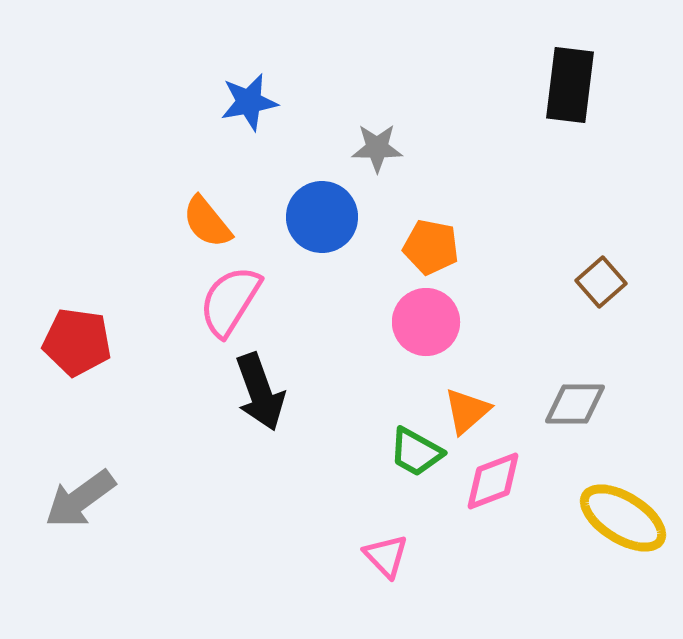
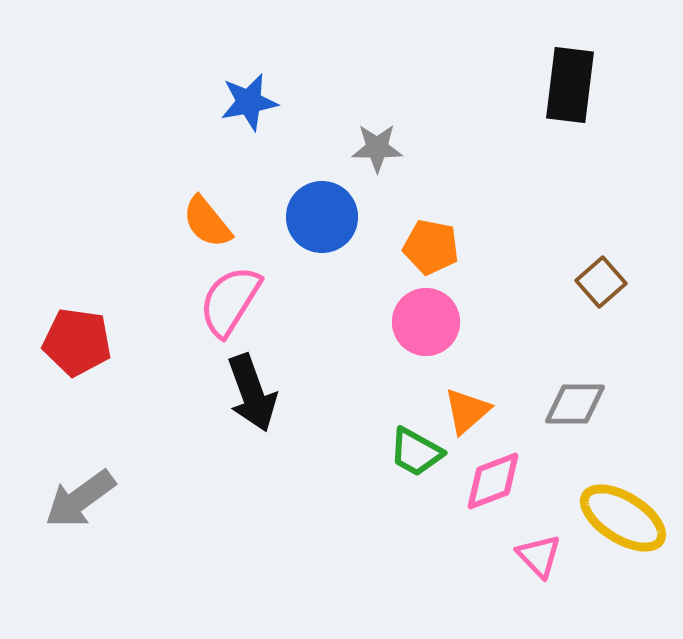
black arrow: moved 8 px left, 1 px down
pink triangle: moved 153 px right
